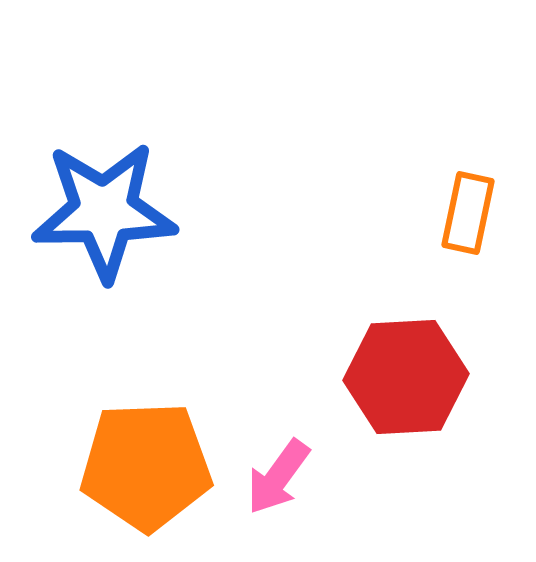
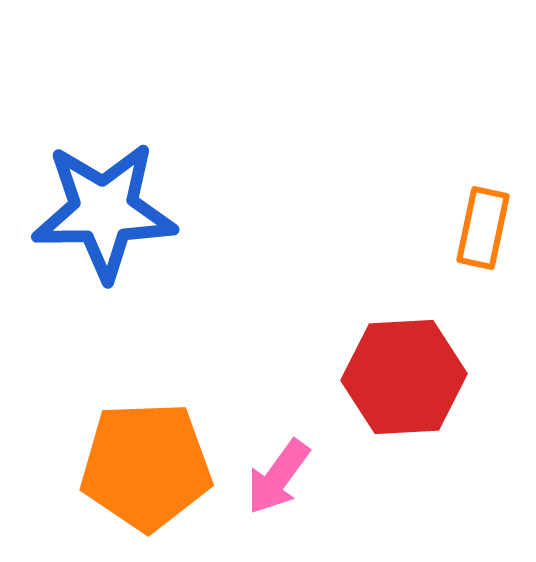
orange rectangle: moved 15 px right, 15 px down
red hexagon: moved 2 px left
